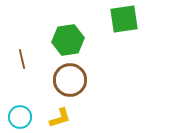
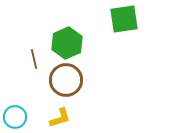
green hexagon: moved 1 px left, 3 px down; rotated 16 degrees counterclockwise
brown line: moved 12 px right
brown circle: moved 4 px left
cyan circle: moved 5 px left
